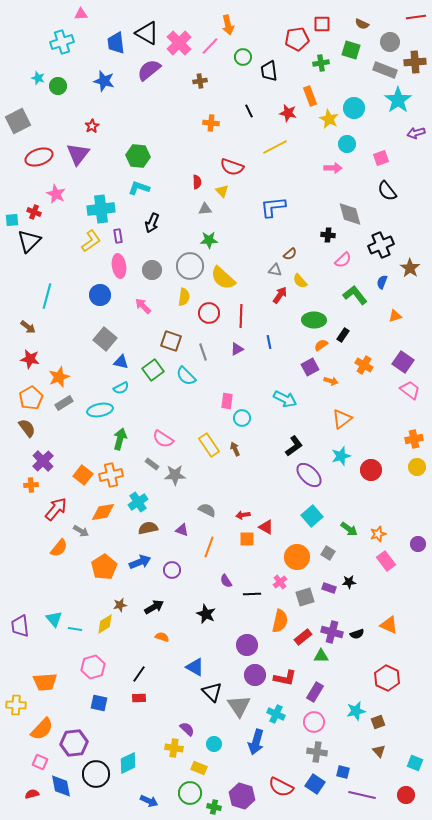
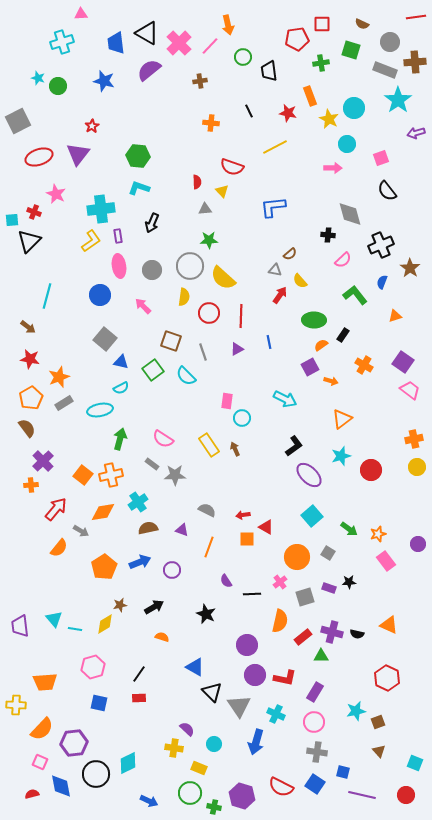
black semicircle at (357, 634): rotated 32 degrees clockwise
